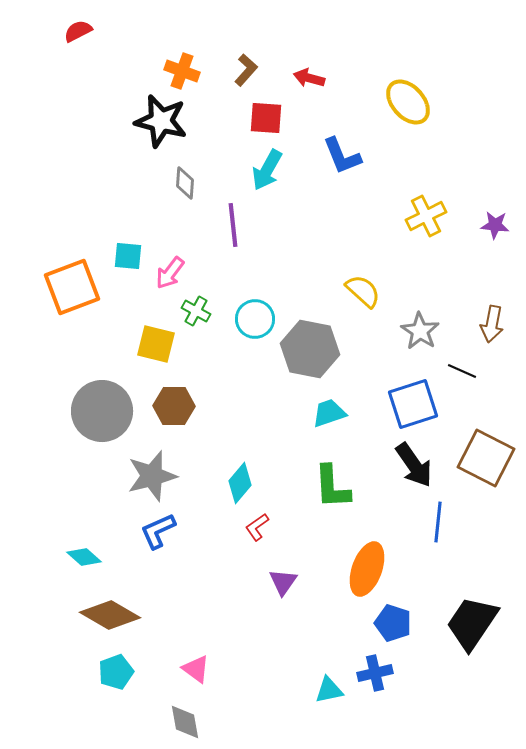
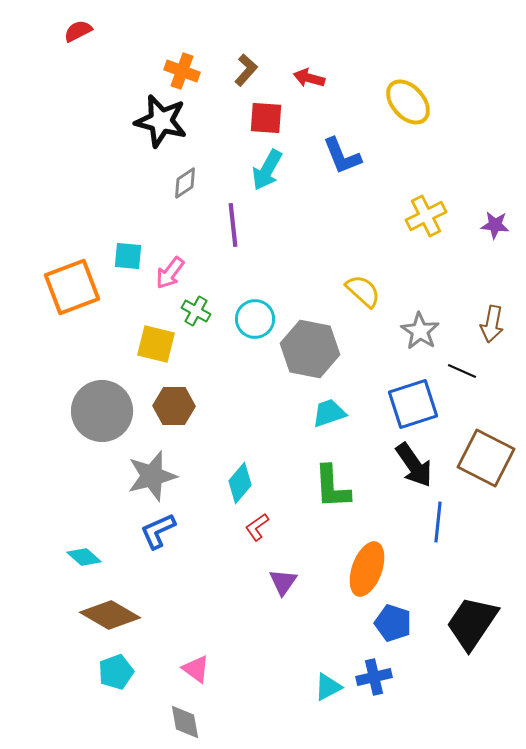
gray diamond at (185, 183): rotated 52 degrees clockwise
blue cross at (375, 673): moved 1 px left, 4 px down
cyan triangle at (329, 690): moved 1 px left, 3 px up; rotated 16 degrees counterclockwise
